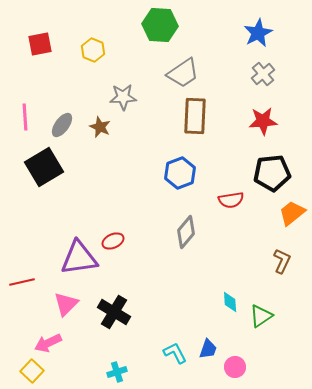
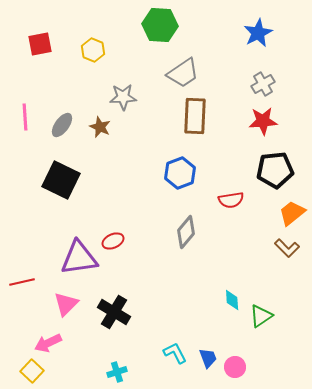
gray cross: moved 10 px down; rotated 10 degrees clockwise
black square: moved 17 px right, 13 px down; rotated 33 degrees counterclockwise
black pentagon: moved 3 px right, 3 px up
brown L-shape: moved 5 px right, 13 px up; rotated 110 degrees clockwise
cyan diamond: moved 2 px right, 2 px up
blue trapezoid: moved 9 px down; rotated 40 degrees counterclockwise
